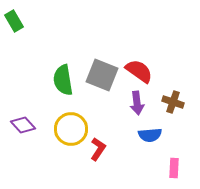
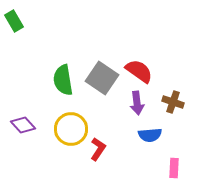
gray square: moved 3 px down; rotated 12 degrees clockwise
